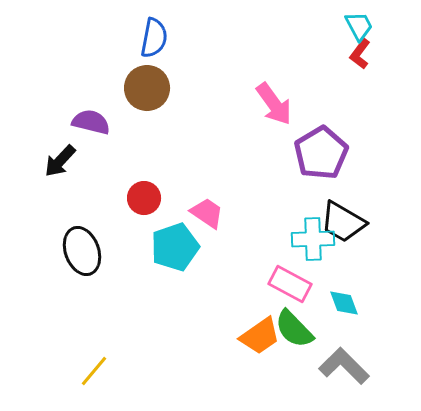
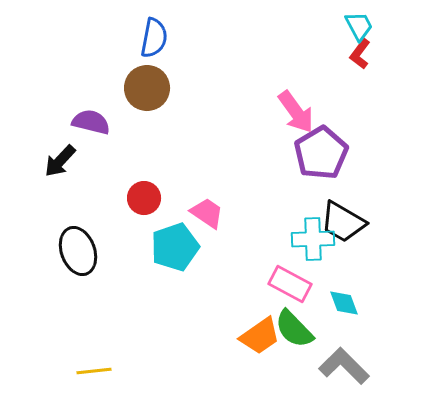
pink arrow: moved 22 px right, 8 px down
black ellipse: moved 4 px left
yellow line: rotated 44 degrees clockwise
